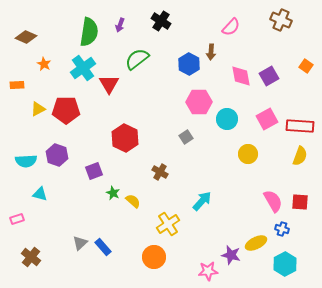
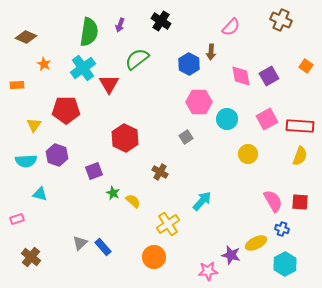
yellow triangle at (38, 109): moved 4 px left, 16 px down; rotated 28 degrees counterclockwise
